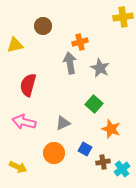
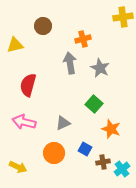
orange cross: moved 3 px right, 3 px up
